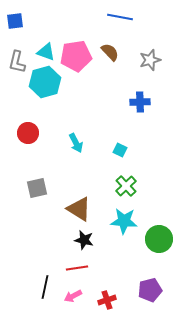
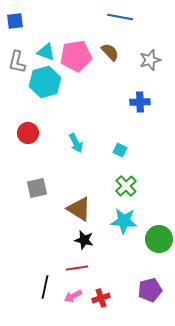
red cross: moved 6 px left, 2 px up
